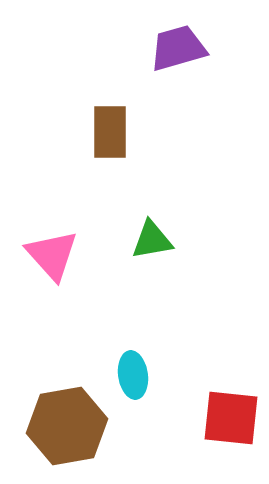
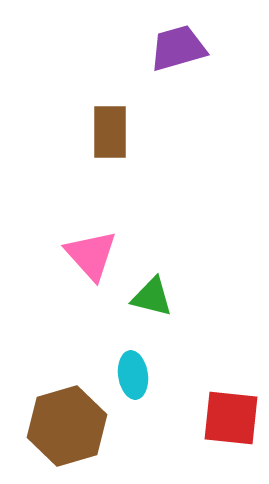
green triangle: moved 57 px down; rotated 24 degrees clockwise
pink triangle: moved 39 px right
brown hexagon: rotated 6 degrees counterclockwise
